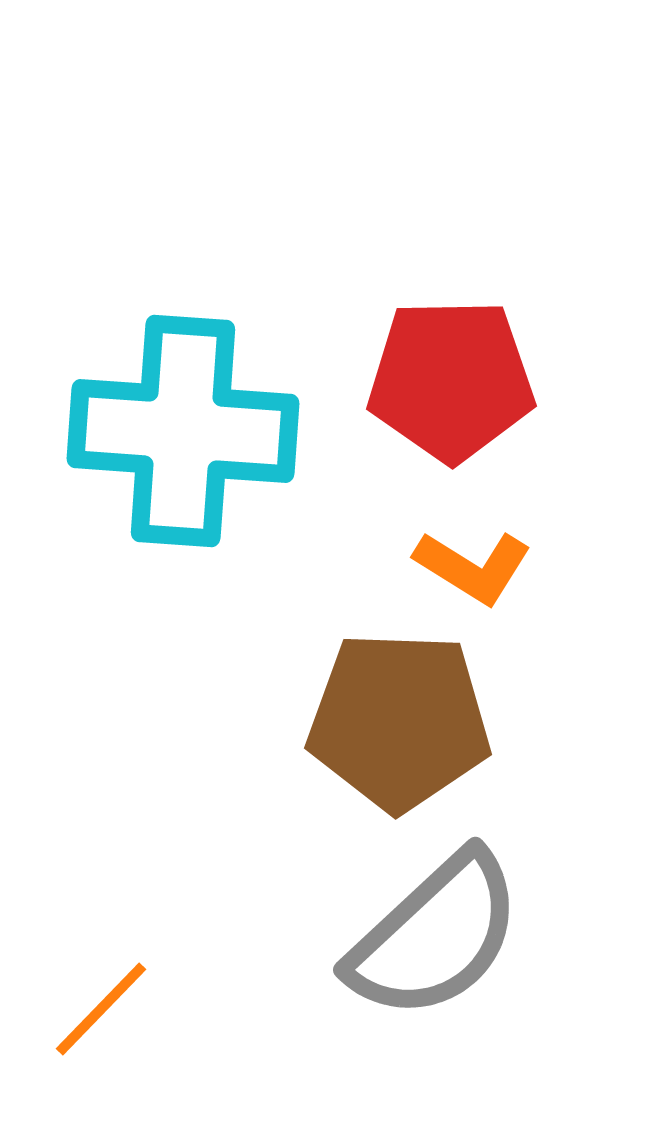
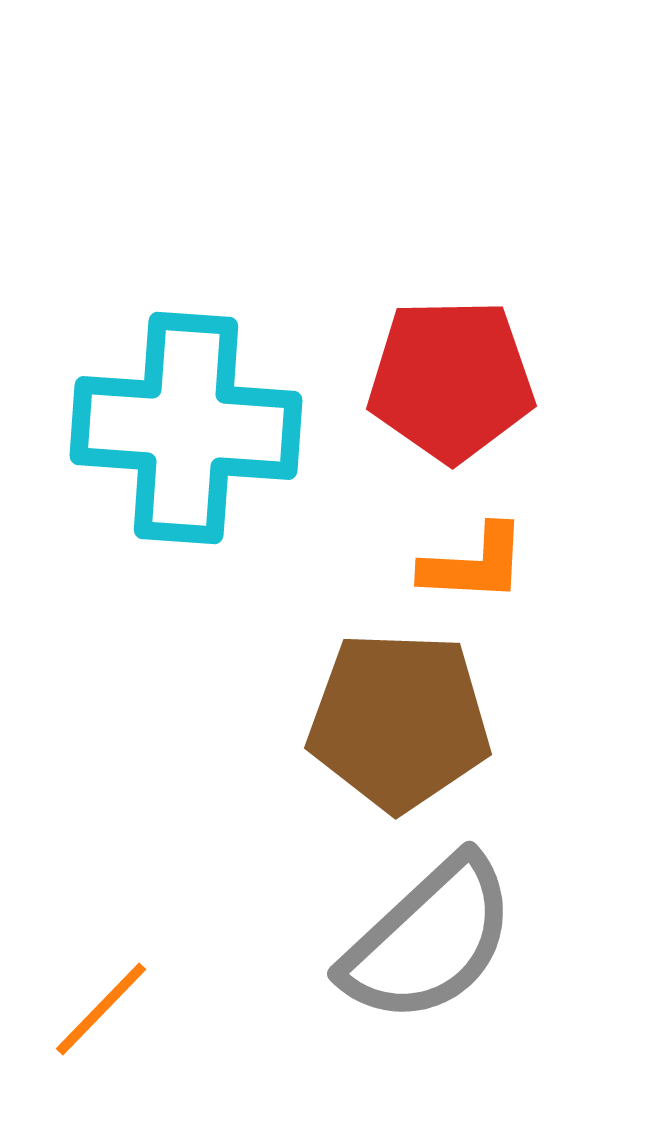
cyan cross: moved 3 px right, 3 px up
orange L-shape: moved 1 px right, 3 px up; rotated 29 degrees counterclockwise
gray semicircle: moved 6 px left, 4 px down
